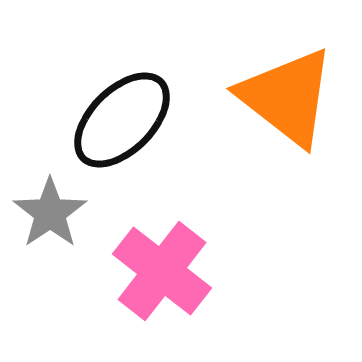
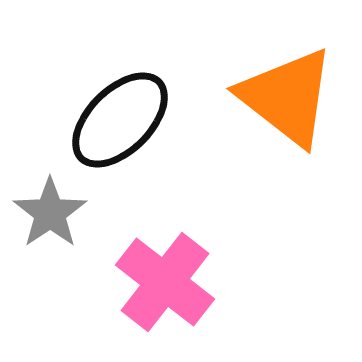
black ellipse: moved 2 px left
pink cross: moved 3 px right, 11 px down
